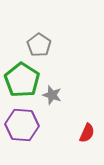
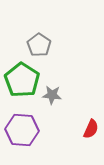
gray star: rotated 12 degrees counterclockwise
purple hexagon: moved 5 px down
red semicircle: moved 4 px right, 4 px up
